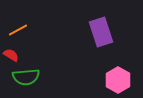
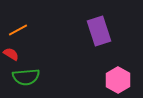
purple rectangle: moved 2 px left, 1 px up
red semicircle: moved 1 px up
